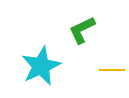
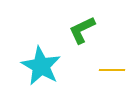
cyan star: rotated 18 degrees counterclockwise
